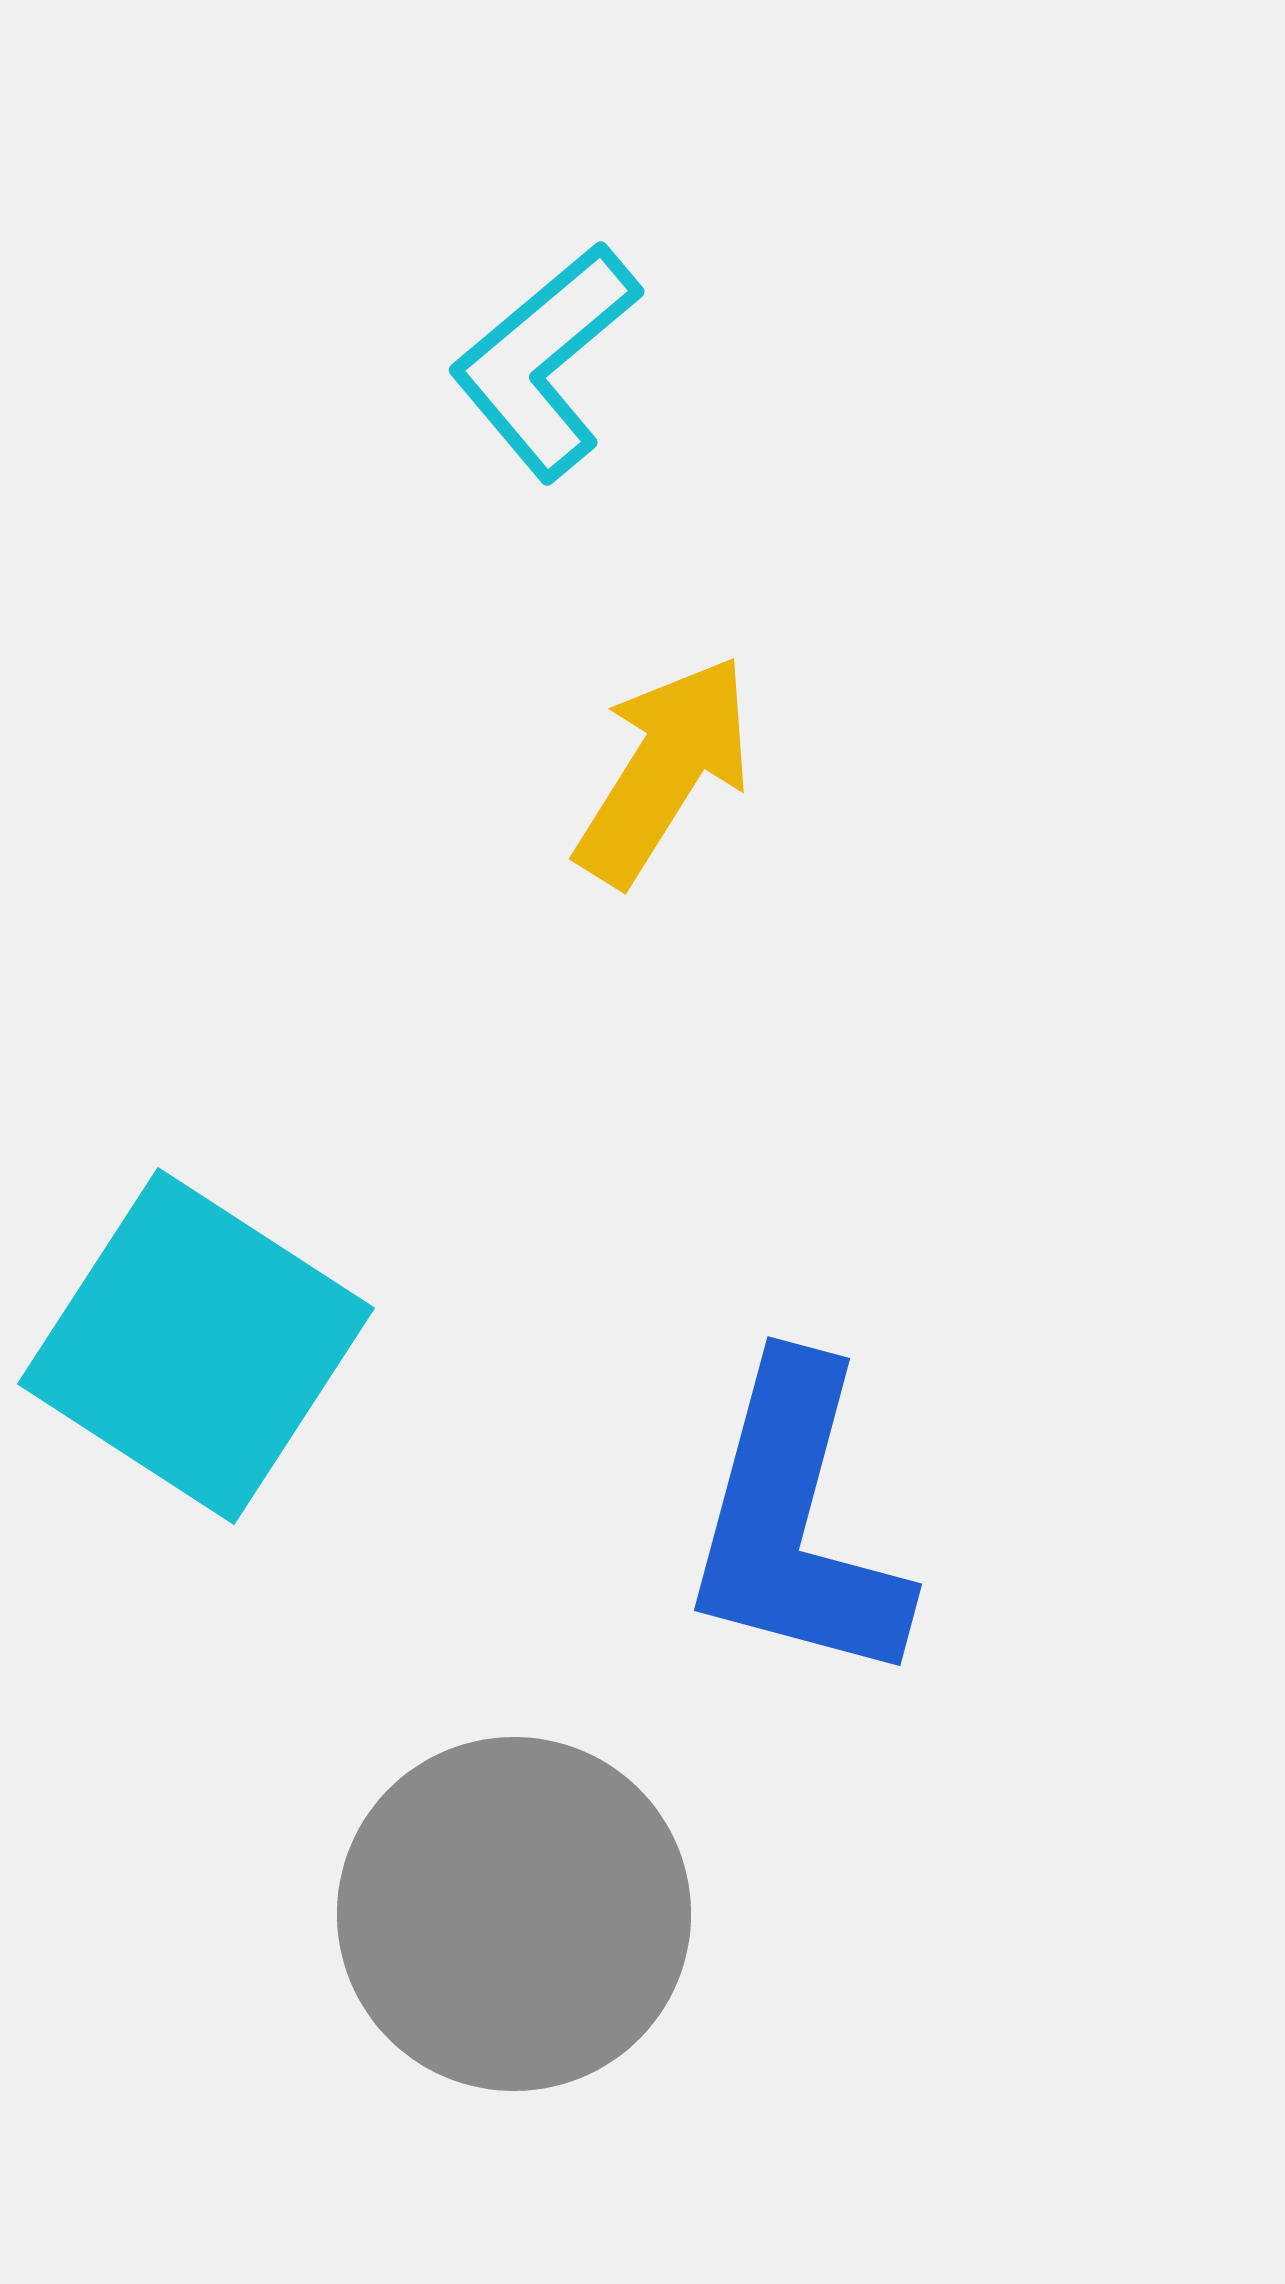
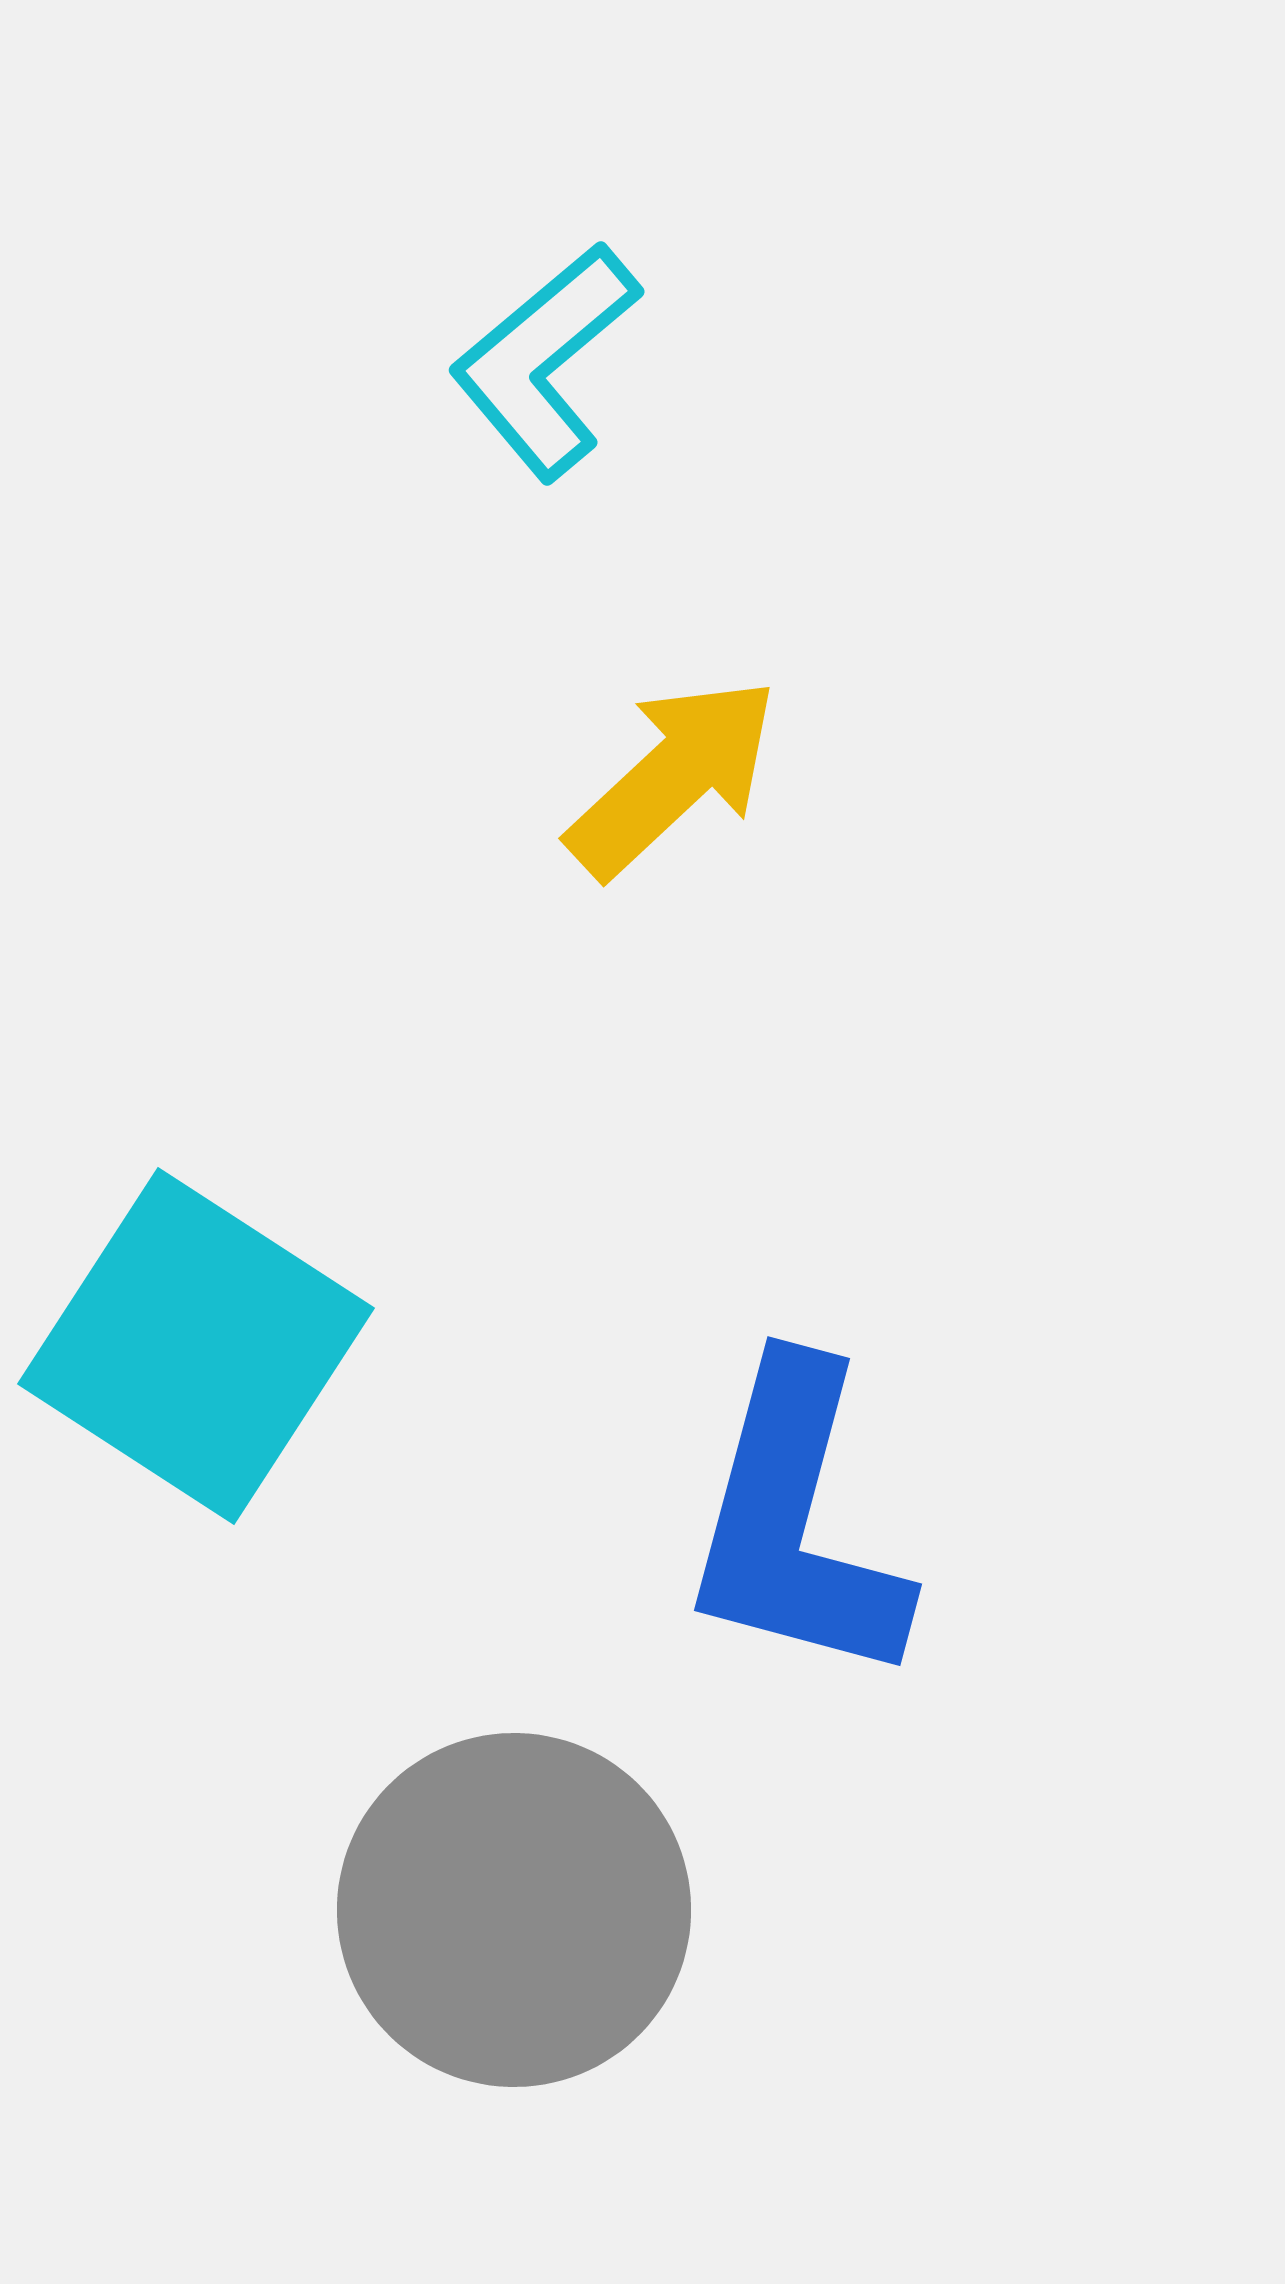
yellow arrow: moved 9 px right, 7 px down; rotated 15 degrees clockwise
gray circle: moved 4 px up
